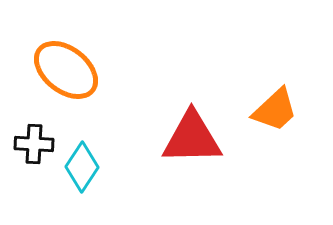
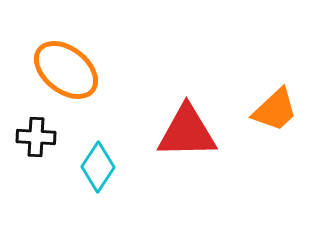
red triangle: moved 5 px left, 6 px up
black cross: moved 2 px right, 7 px up
cyan diamond: moved 16 px right
